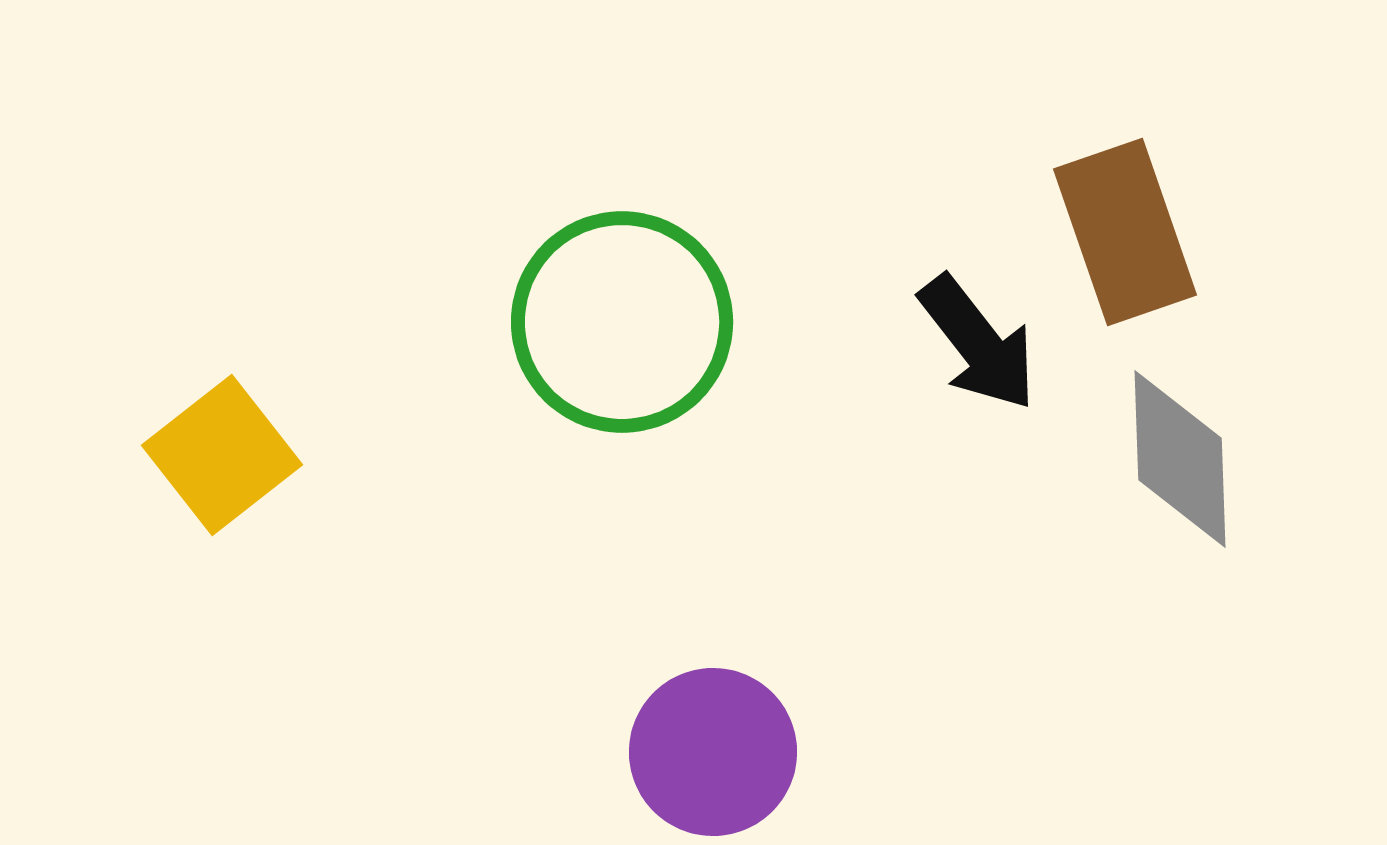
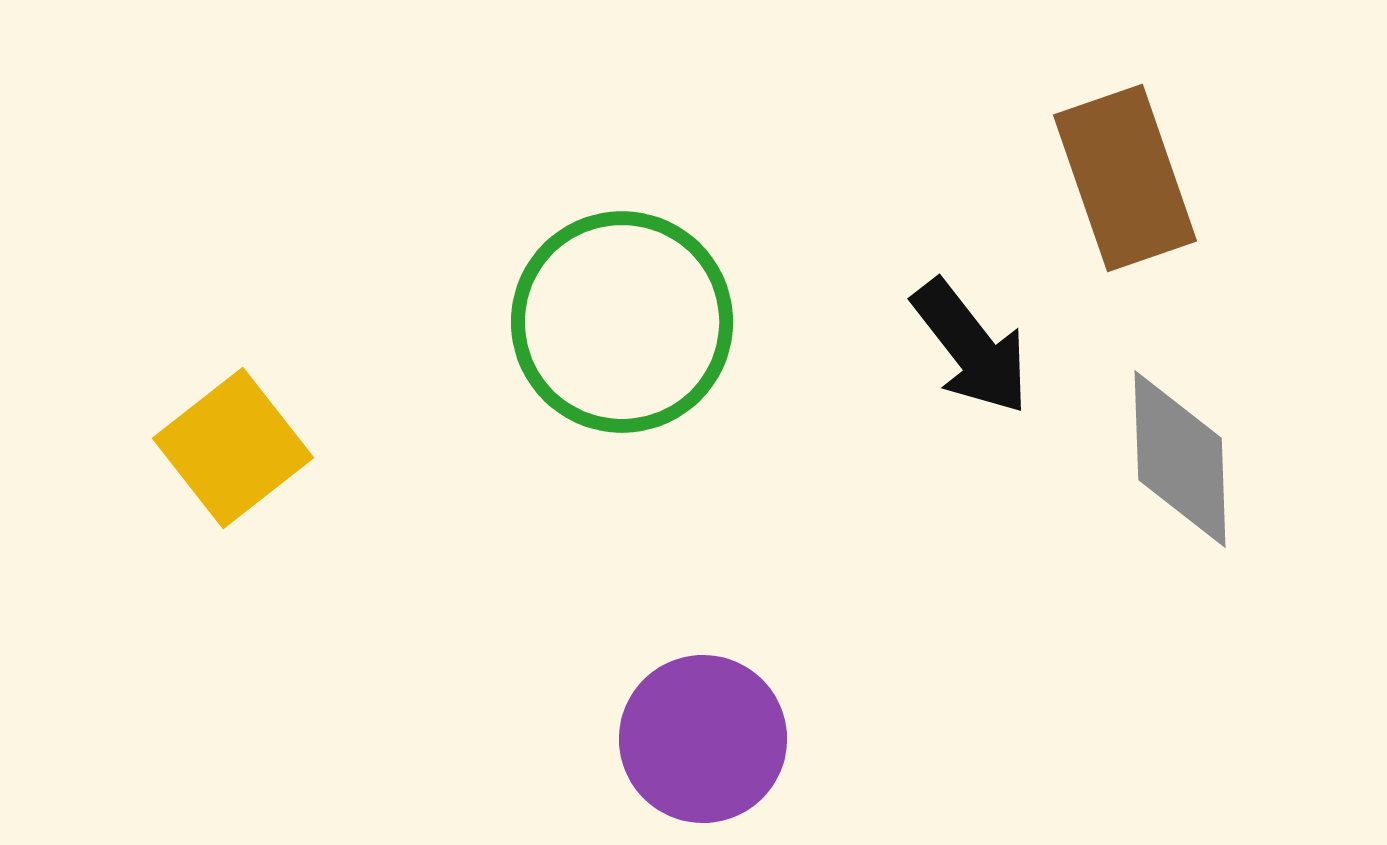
brown rectangle: moved 54 px up
black arrow: moved 7 px left, 4 px down
yellow square: moved 11 px right, 7 px up
purple circle: moved 10 px left, 13 px up
